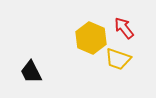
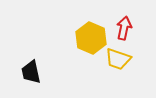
red arrow: rotated 50 degrees clockwise
black trapezoid: rotated 15 degrees clockwise
